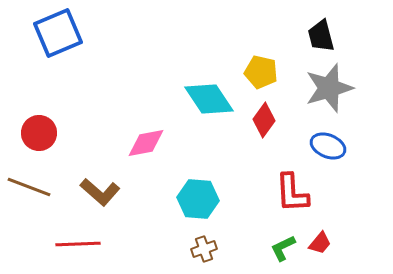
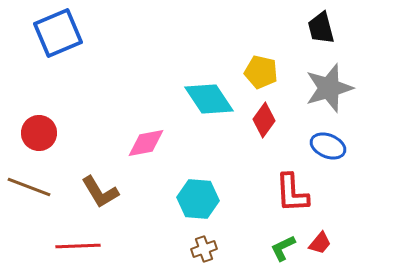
black trapezoid: moved 8 px up
brown L-shape: rotated 18 degrees clockwise
red line: moved 2 px down
